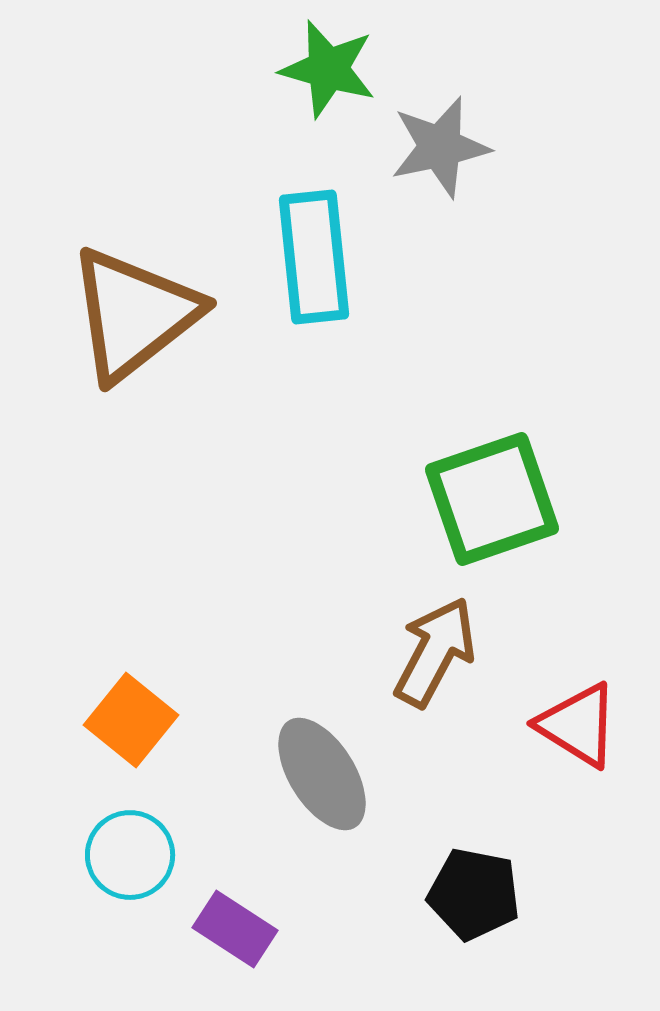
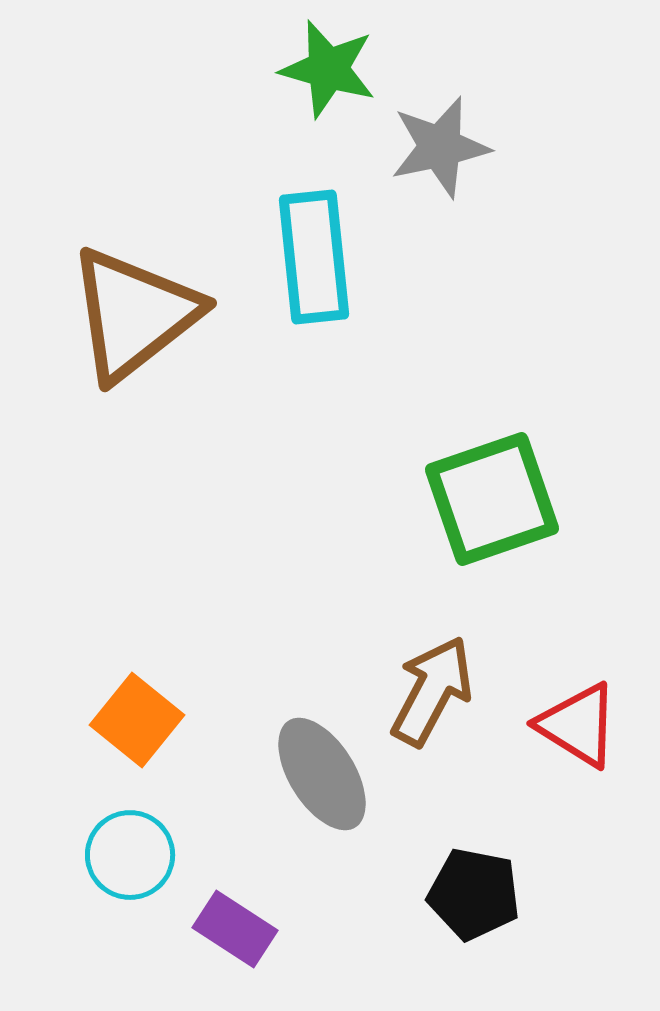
brown arrow: moved 3 px left, 39 px down
orange square: moved 6 px right
